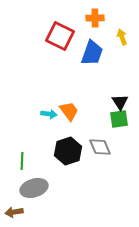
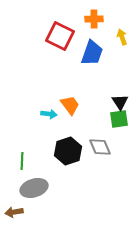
orange cross: moved 1 px left, 1 px down
orange trapezoid: moved 1 px right, 6 px up
